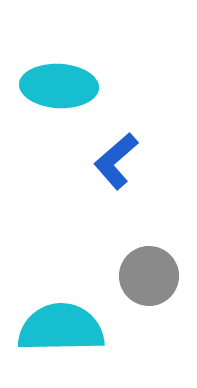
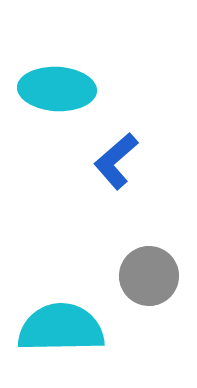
cyan ellipse: moved 2 px left, 3 px down
